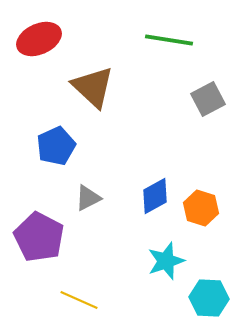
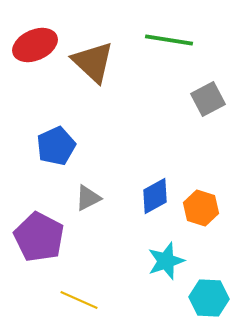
red ellipse: moved 4 px left, 6 px down
brown triangle: moved 25 px up
